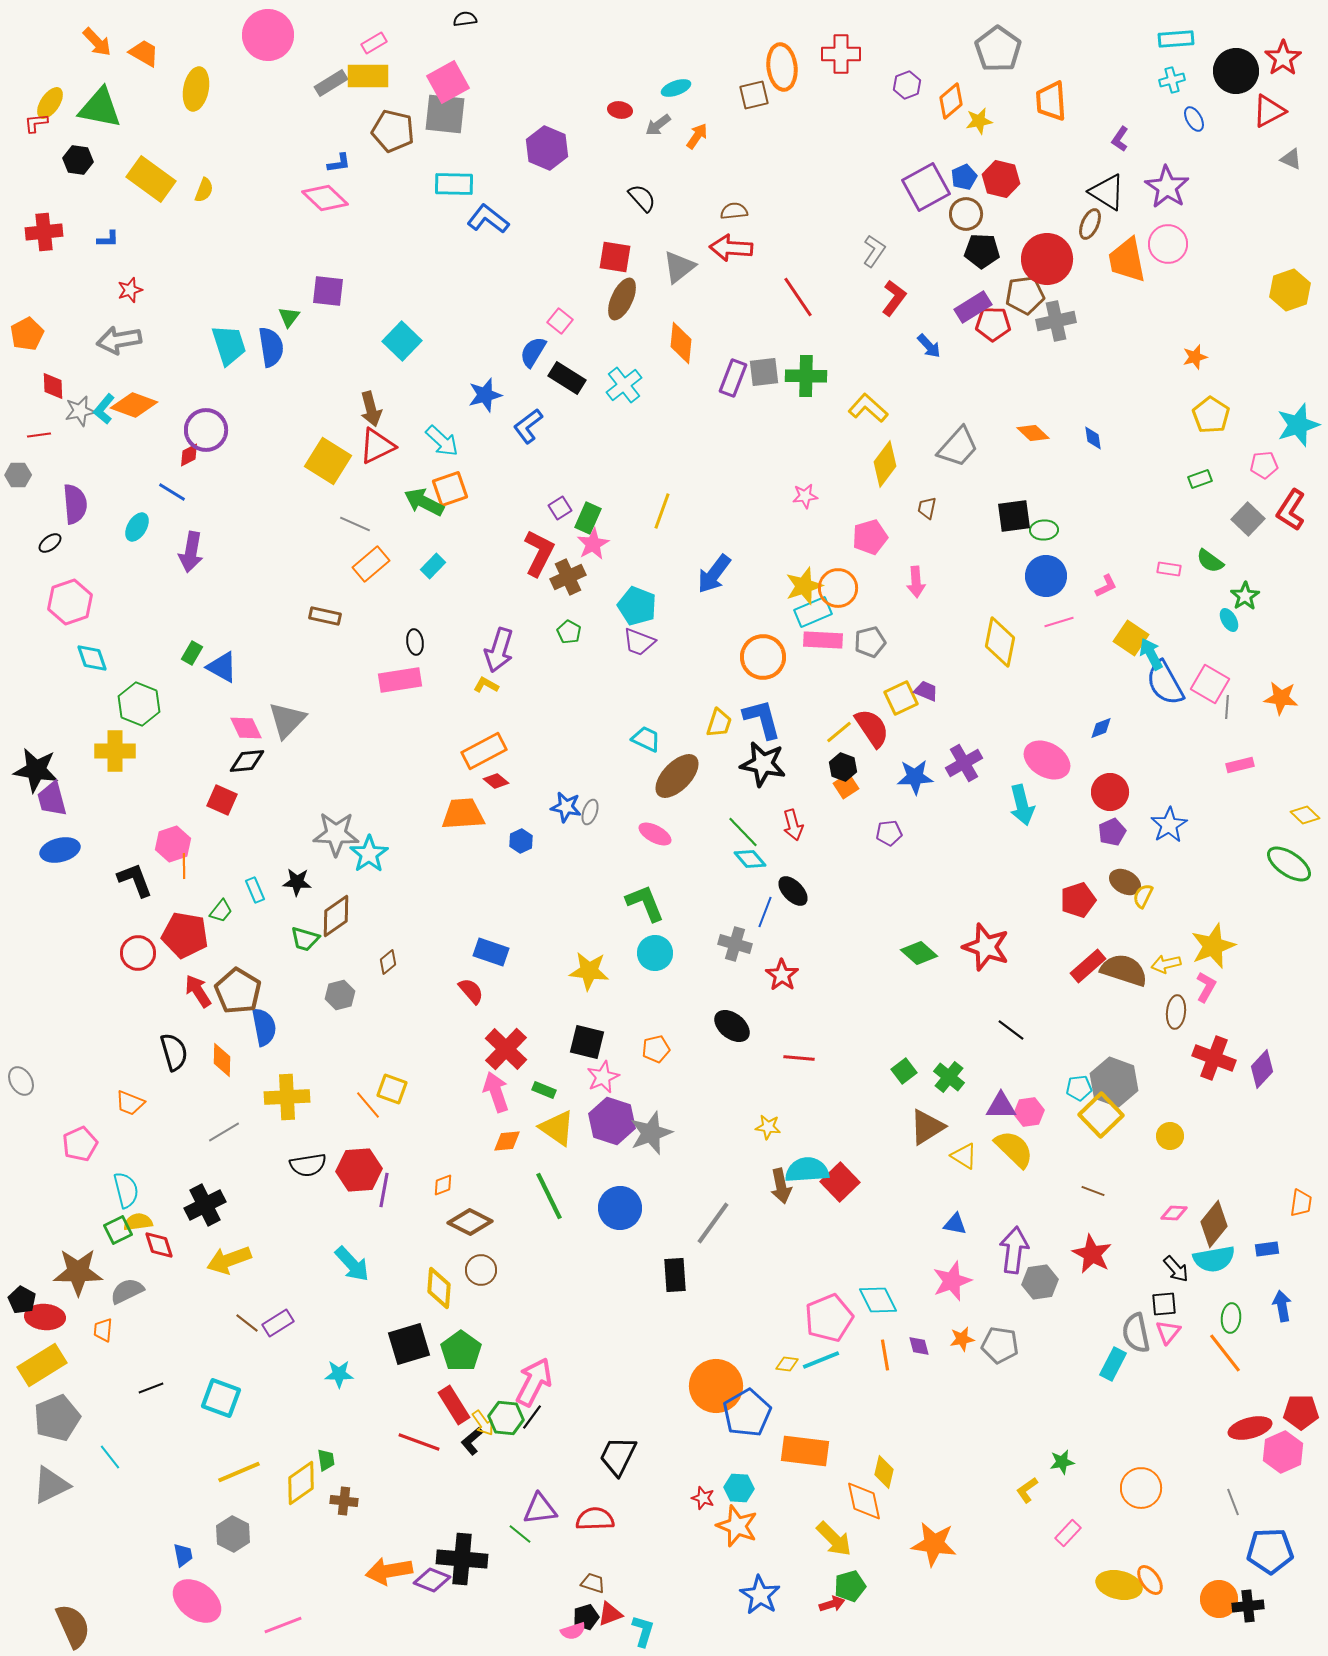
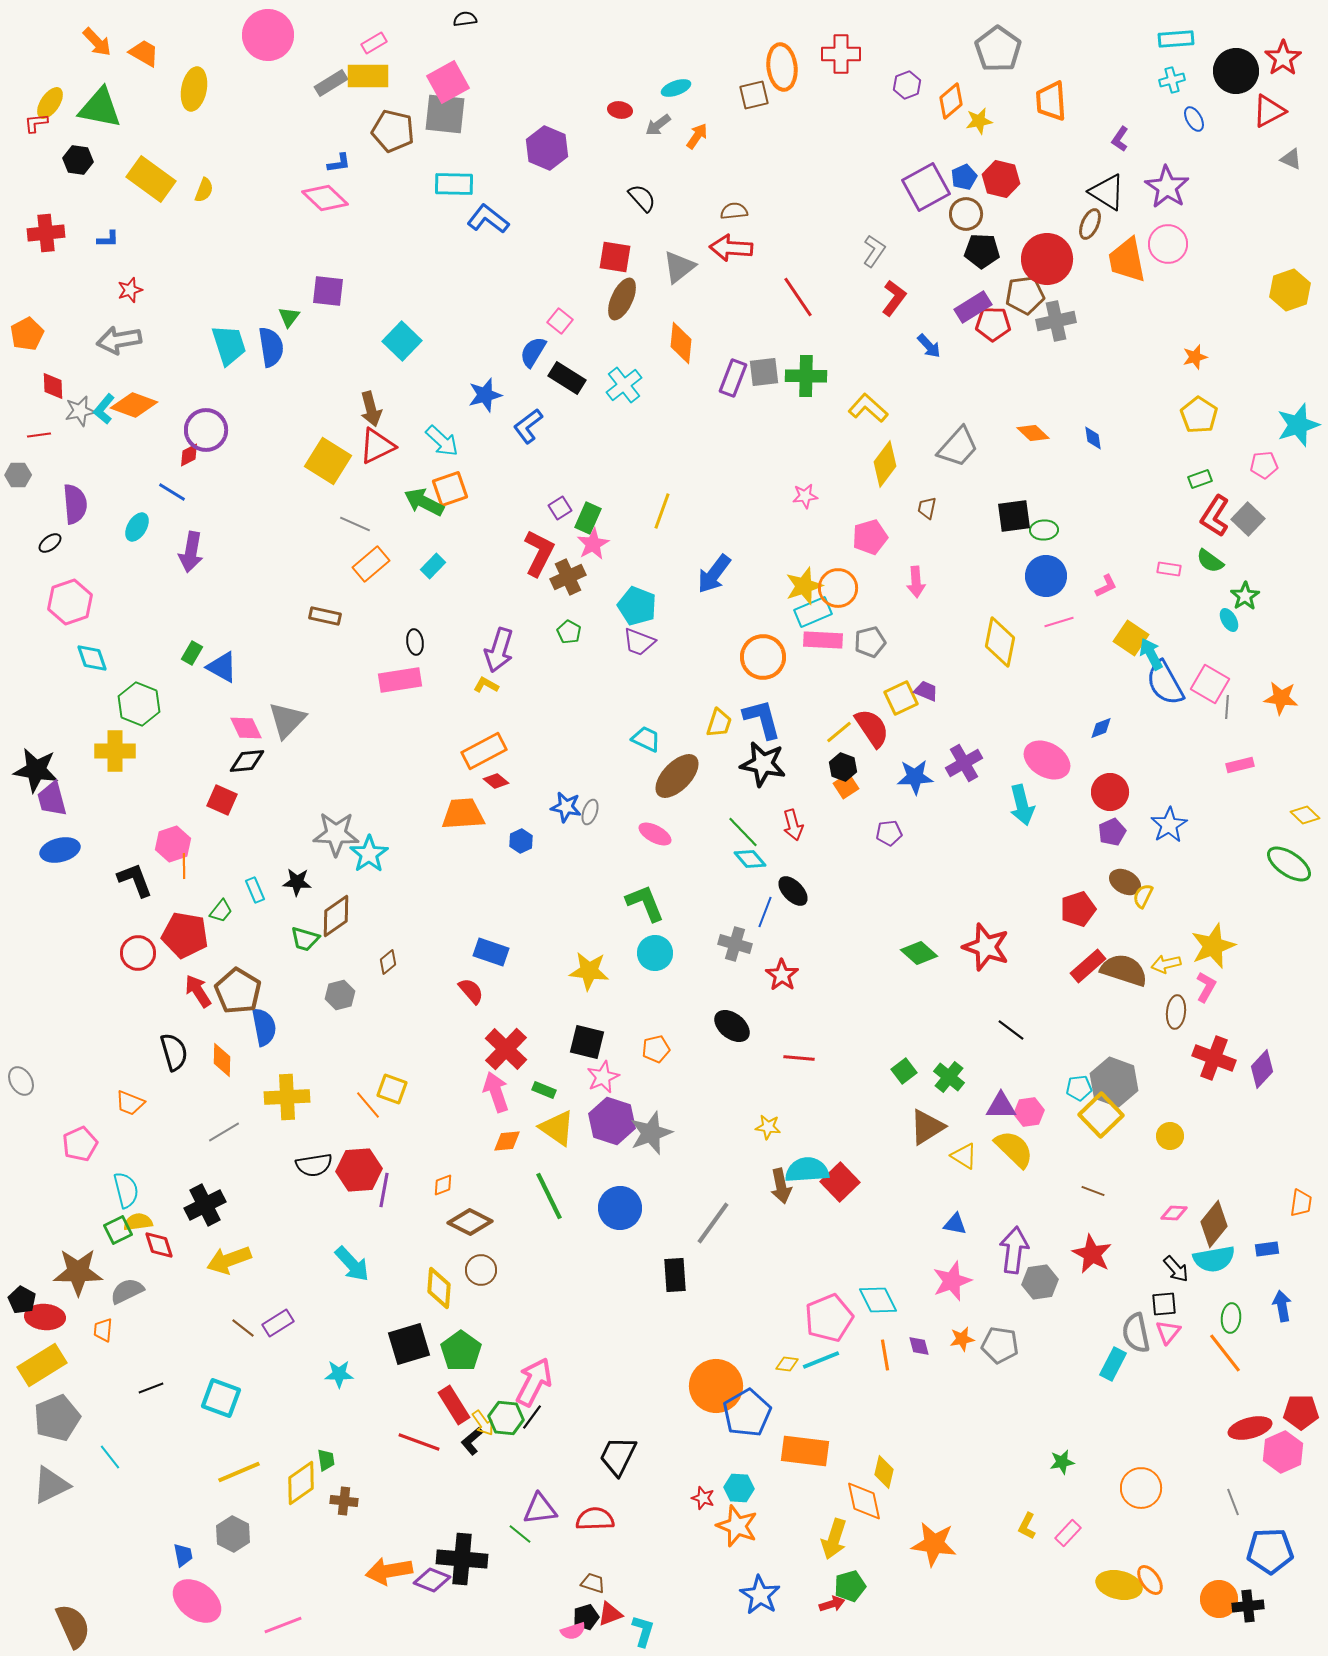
yellow ellipse at (196, 89): moved 2 px left
red cross at (44, 232): moved 2 px right, 1 px down
yellow pentagon at (1211, 415): moved 12 px left
red L-shape at (1291, 510): moved 76 px left, 6 px down
red pentagon at (1078, 900): moved 9 px down
black semicircle at (308, 1165): moved 6 px right
brown line at (247, 1323): moved 4 px left, 5 px down
yellow L-shape at (1027, 1490): moved 36 px down; rotated 28 degrees counterclockwise
yellow arrow at (834, 1539): rotated 63 degrees clockwise
